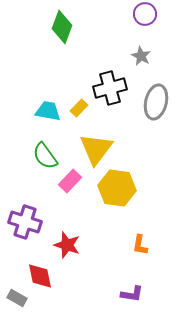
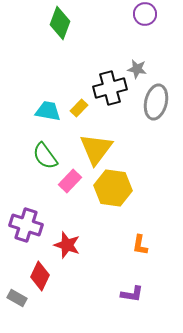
green diamond: moved 2 px left, 4 px up
gray star: moved 4 px left, 13 px down; rotated 18 degrees counterclockwise
yellow hexagon: moved 4 px left
purple cross: moved 1 px right, 3 px down
red diamond: rotated 36 degrees clockwise
